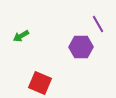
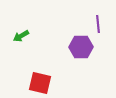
purple line: rotated 24 degrees clockwise
red square: rotated 10 degrees counterclockwise
